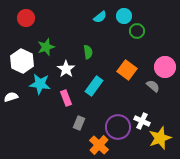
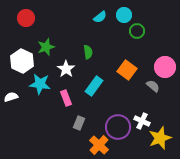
cyan circle: moved 1 px up
